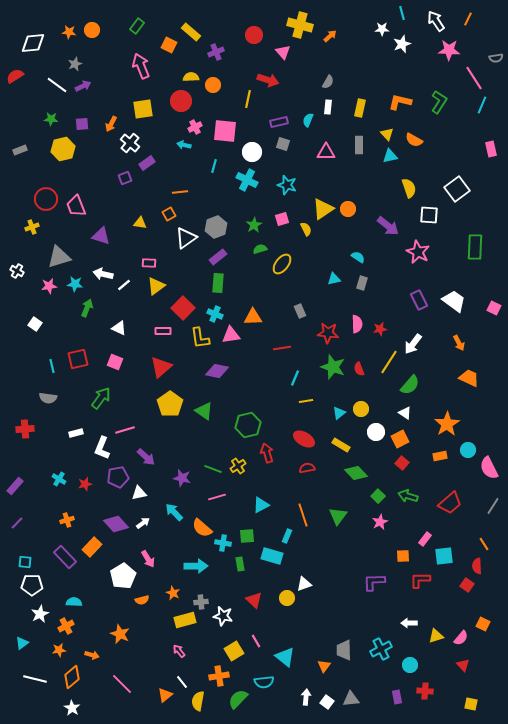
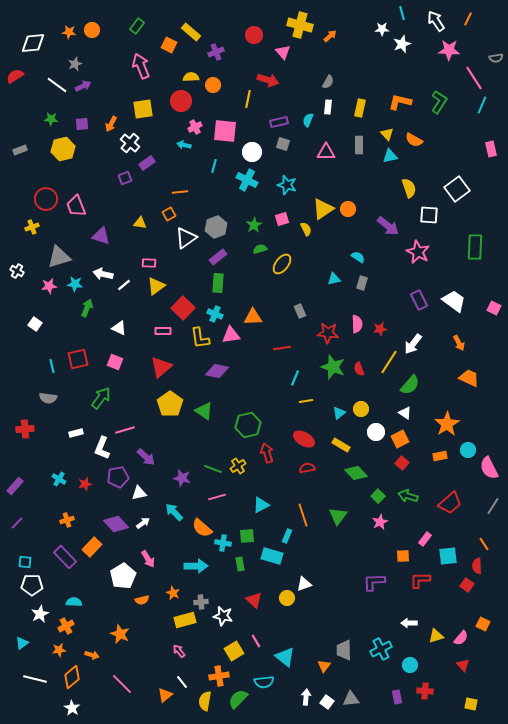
cyan square at (444, 556): moved 4 px right
yellow semicircle at (198, 701): moved 7 px right
